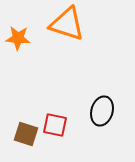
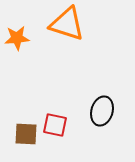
orange star: moved 1 px left; rotated 10 degrees counterclockwise
brown square: rotated 15 degrees counterclockwise
